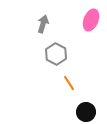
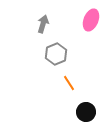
gray hexagon: rotated 10 degrees clockwise
